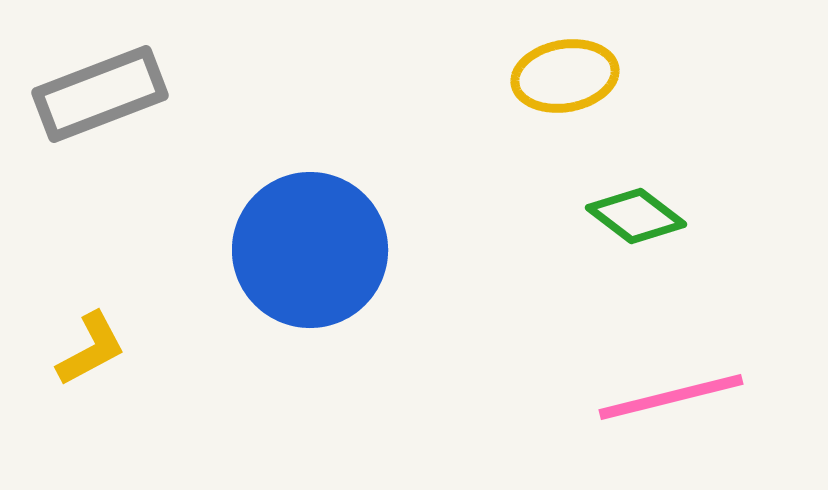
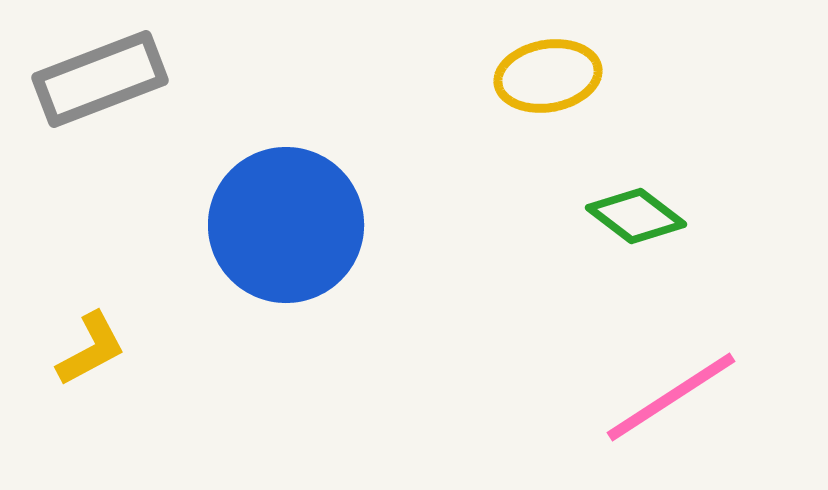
yellow ellipse: moved 17 px left
gray rectangle: moved 15 px up
blue circle: moved 24 px left, 25 px up
pink line: rotated 19 degrees counterclockwise
